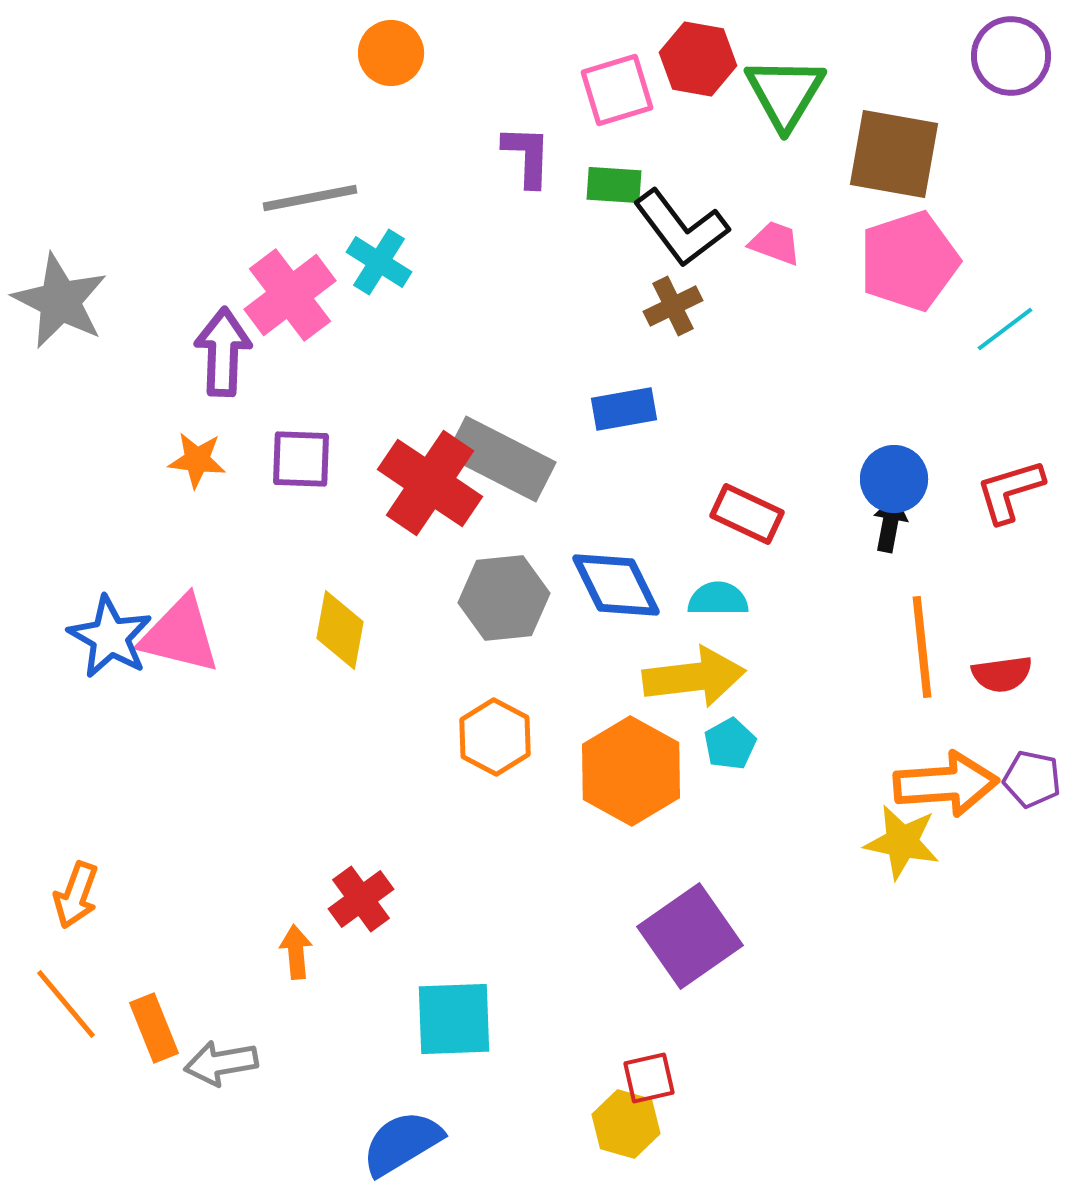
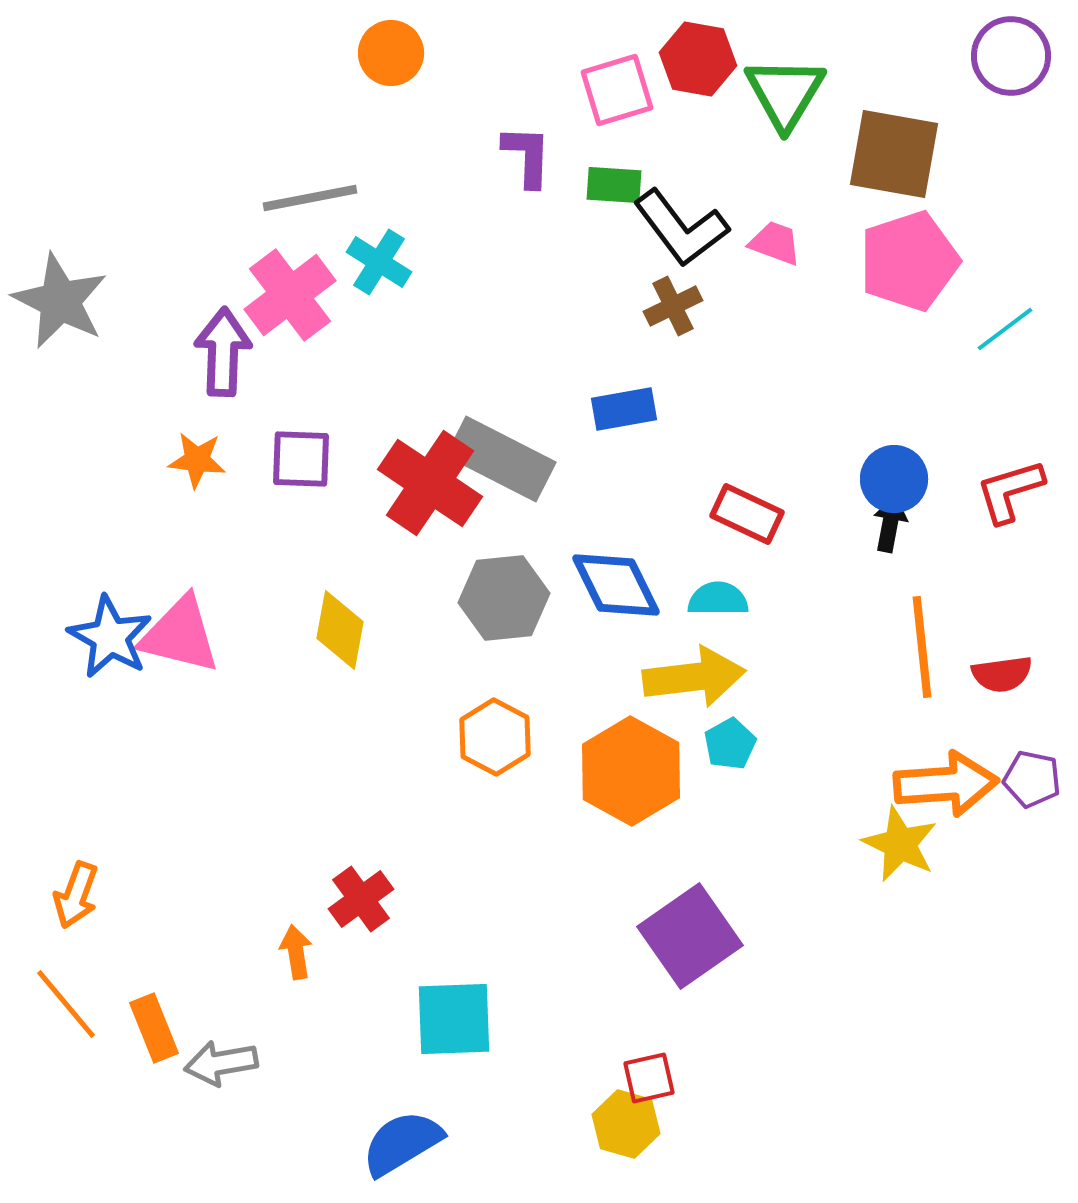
yellow star at (902, 842): moved 2 px left, 2 px down; rotated 14 degrees clockwise
orange arrow at (296, 952): rotated 4 degrees counterclockwise
